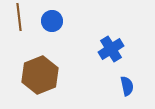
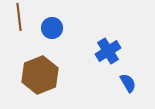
blue circle: moved 7 px down
blue cross: moved 3 px left, 2 px down
blue semicircle: moved 1 px right, 3 px up; rotated 18 degrees counterclockwise
